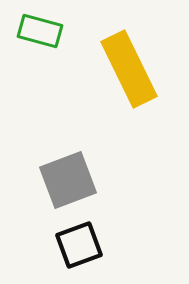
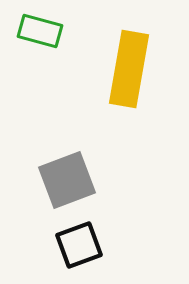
yellow rectangle: rotated 36 degrees clockwise
gray square: moved 1 px left
